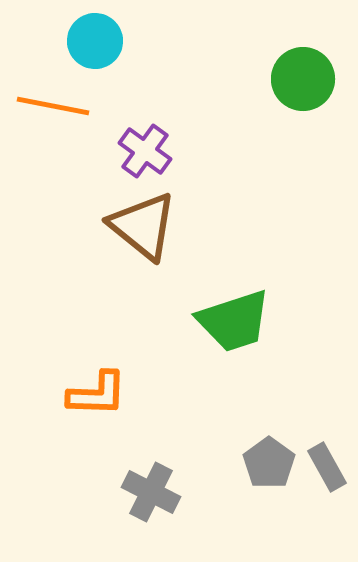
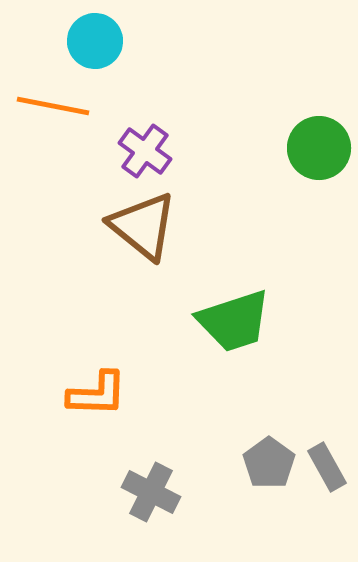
green circle: moved 16 px right, 69 px down
